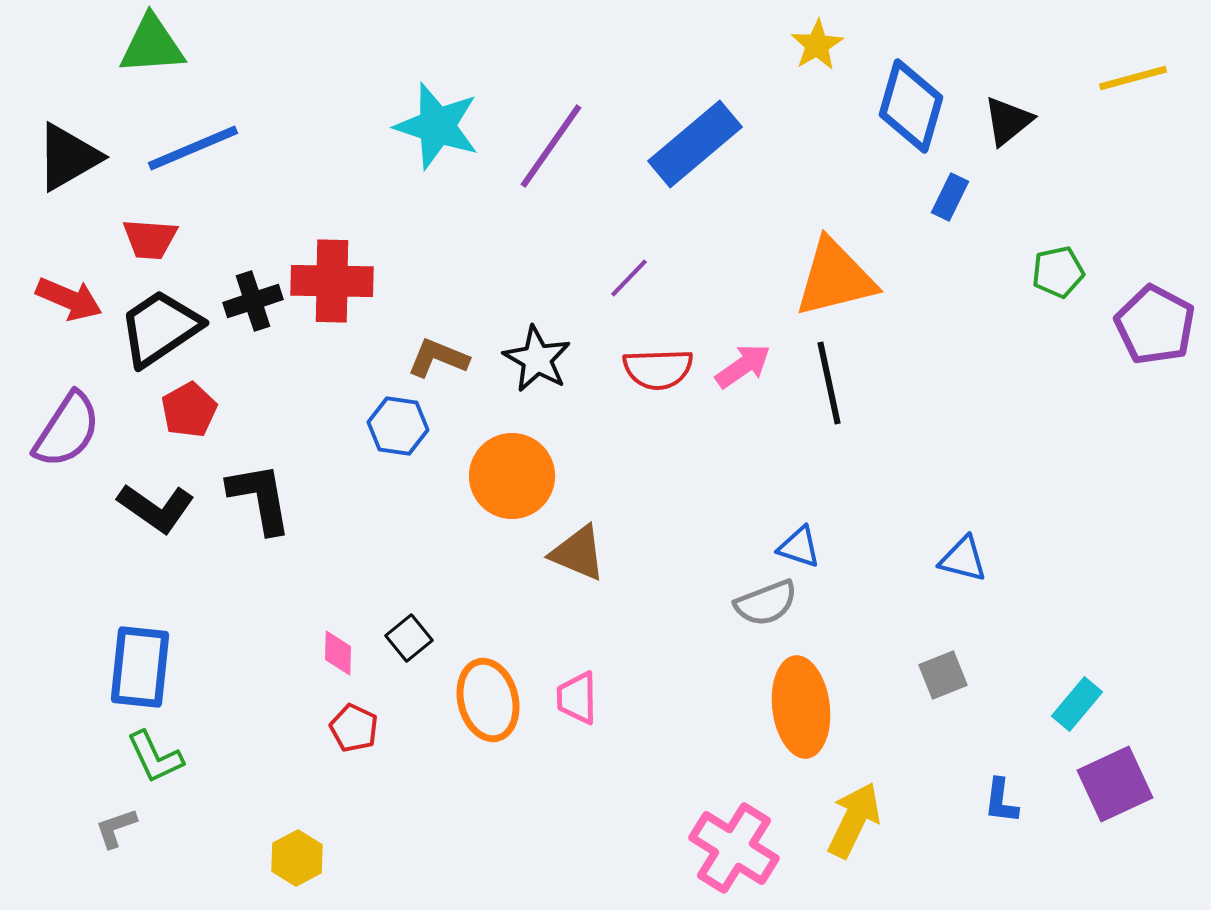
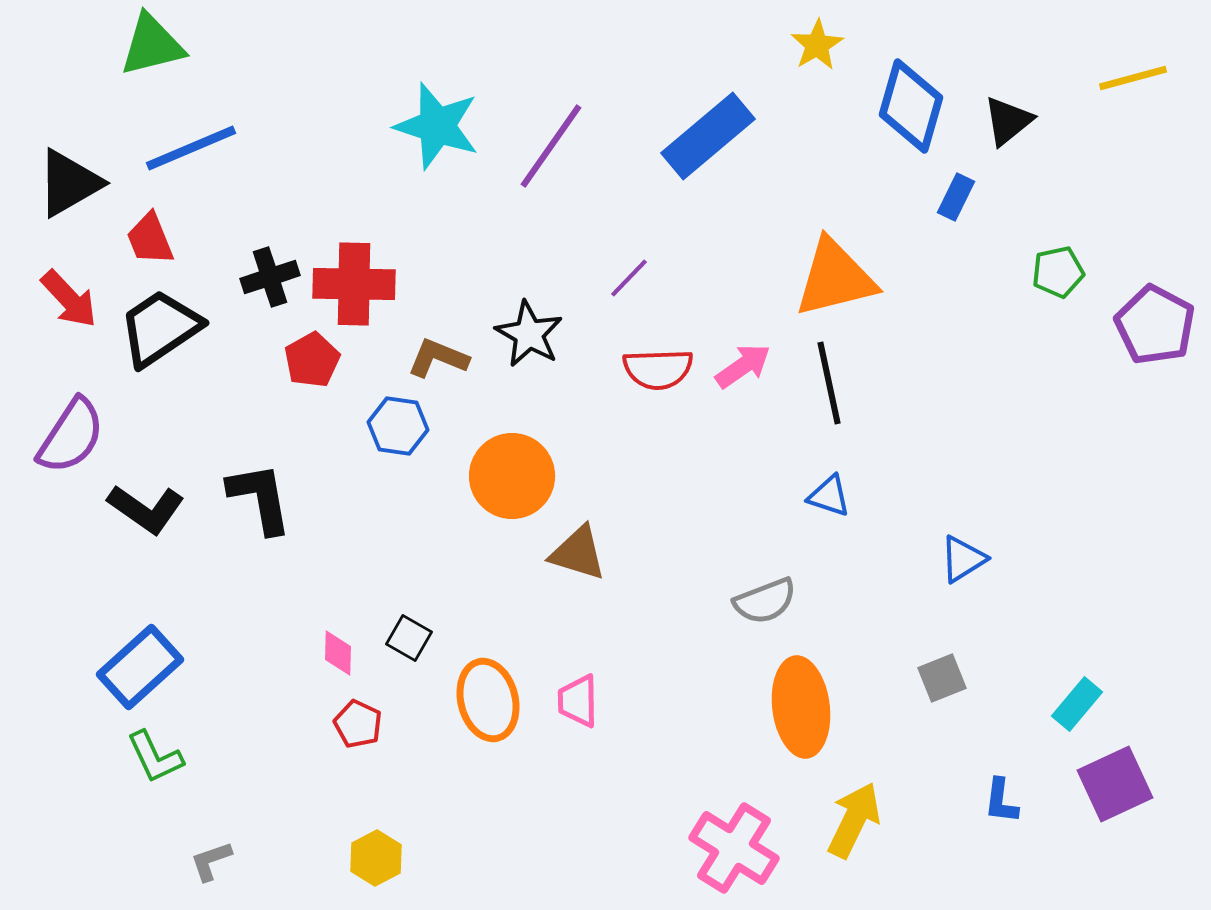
green triangle at (152, 45): rotated 10 degrees counterclockwise
blue rectangle at (695, 144): moved 13 px right, 8 px up
blue line at (193, 148): moved 2 px left
black triangle at (68, 157): moved 1 px right, 26 px down
blue rectangle at (950, 197): moved 6 px right
red trapezoid at (150, 239): rotated 64 degrees clockwise
red cross at (332, 281): moved 22 px right, 3 px down
red arrow at (69, 299): rotated 24 degrees clockwise
black cross at (253, 301): moved 17 px right, 24 px up
black star at (537, 359): moved 8 px left, 25 px up
red pentagon at (189, 410): moved 123 px right, 50 px up
purple semicircle at (67, 430): moved 4 px right, 6 px down
black L-shape at (156, 508): moved 10 px left, 1 px down
blue triangle at (799, 547): moved 30 px right, 51 px up
brown triangle at (578, 553): rotated 6 degrees counterclockwise
blue triangle at (963, 559): rotated 46 degrees counterclockwise
gray semicircle at (766, 603): moved 1 px left, 2 px up
black square at (409, 638): rotated 21 degrees counterclockwise
blue rectangle at (140, 667): rotated 42 degrees clockwise
gray square at (943, 675): moved 1 px left, 3 px down
pink trapezoid at (577, 698): moved 1 px right, 3 px down
red pentagon at (354, 728): moved 4 px right, 4 px up
gray L-shape at (116, 828): moved 95 px right, 33 px down
yellow hexagon at (297, 858): moved 79 px right
